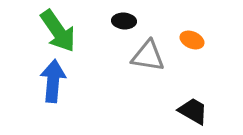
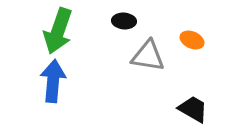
green arrow: rotated 54 degrees clockwise
black trapezoid: moved 2 px up
